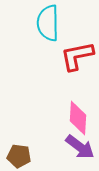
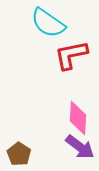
cyan semicircle: rotated 54 degrees counterclockwise
red L-shape: moved 6 px left, 1 px up
brown pentagon: moved 2 px up; rotated 25 degrees clockwise
